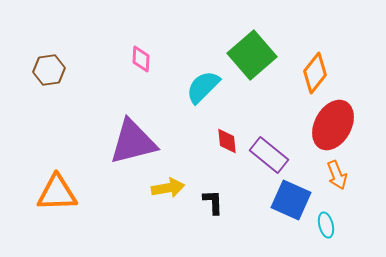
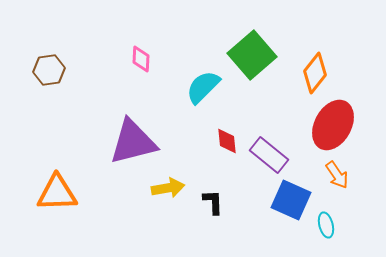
orange arrow: rotated 12 degrees counterclockwise
